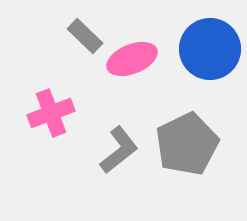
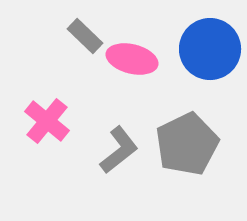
pink ellipse: rotated 36 degrees clockwise
pink cross: moved 4 px left, 8 px down; rotated 30 degrees counterclockwise
